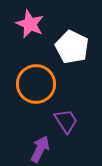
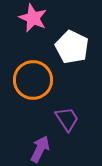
pink star: moved 3 px right, 6 px up
orange circle: moved 3 px left, 4 px up
purple trapezoid: moved 1 px right, 2 px up
